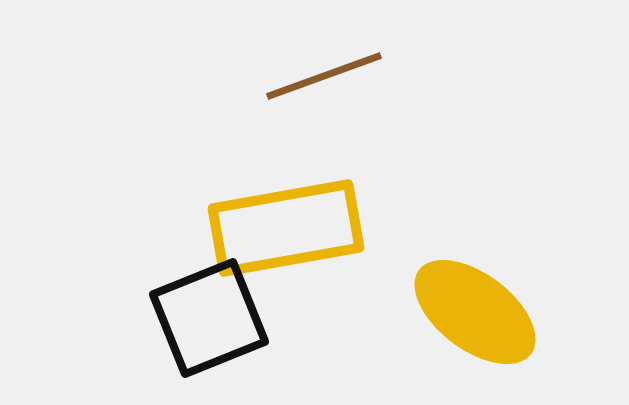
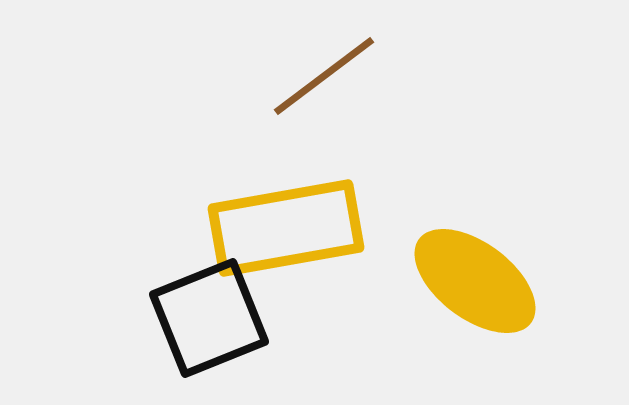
brown line: rotated 17 degrees counterclockwise
yellow ellipse: moved 31 px up
